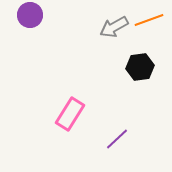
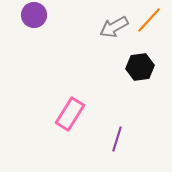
purple circle: moved 4 px right
orange line: rotated 28 degrees counterclockwise
purple line: rotated 30 degrees counterclockwise
